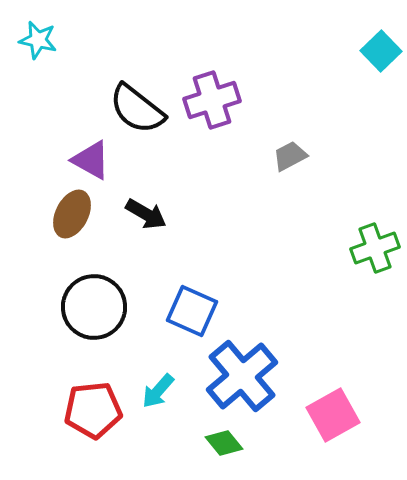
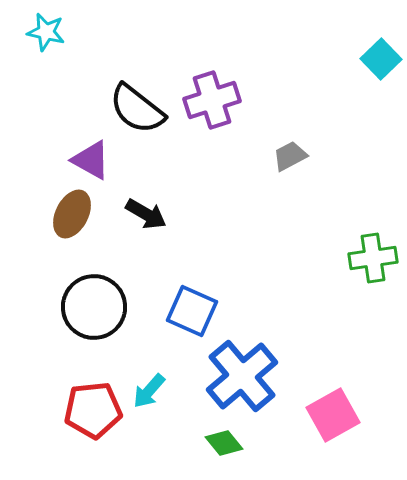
cyan star: moved 8 px right, 8 px up
cyan square: moved 8 px down
green cross: moved 2 px left, 10 px down; rotated 12 degrees clockwise
cyan arrow: moved 9 px left
